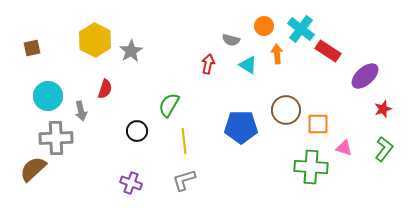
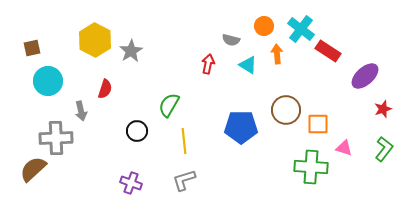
cyan circle: moved 15 px up
